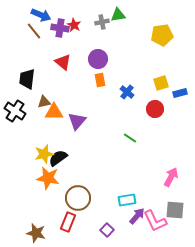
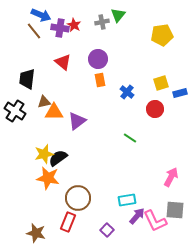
green triangle: rotated 42 degrees counterclockwise
purple triangle: rotated 12 degrees clockwise
